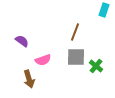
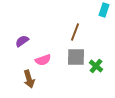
purple semicircle: rotated 72 degrees counterclockwise
